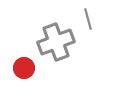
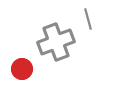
red circle: moved 2 px left, 1 px down
